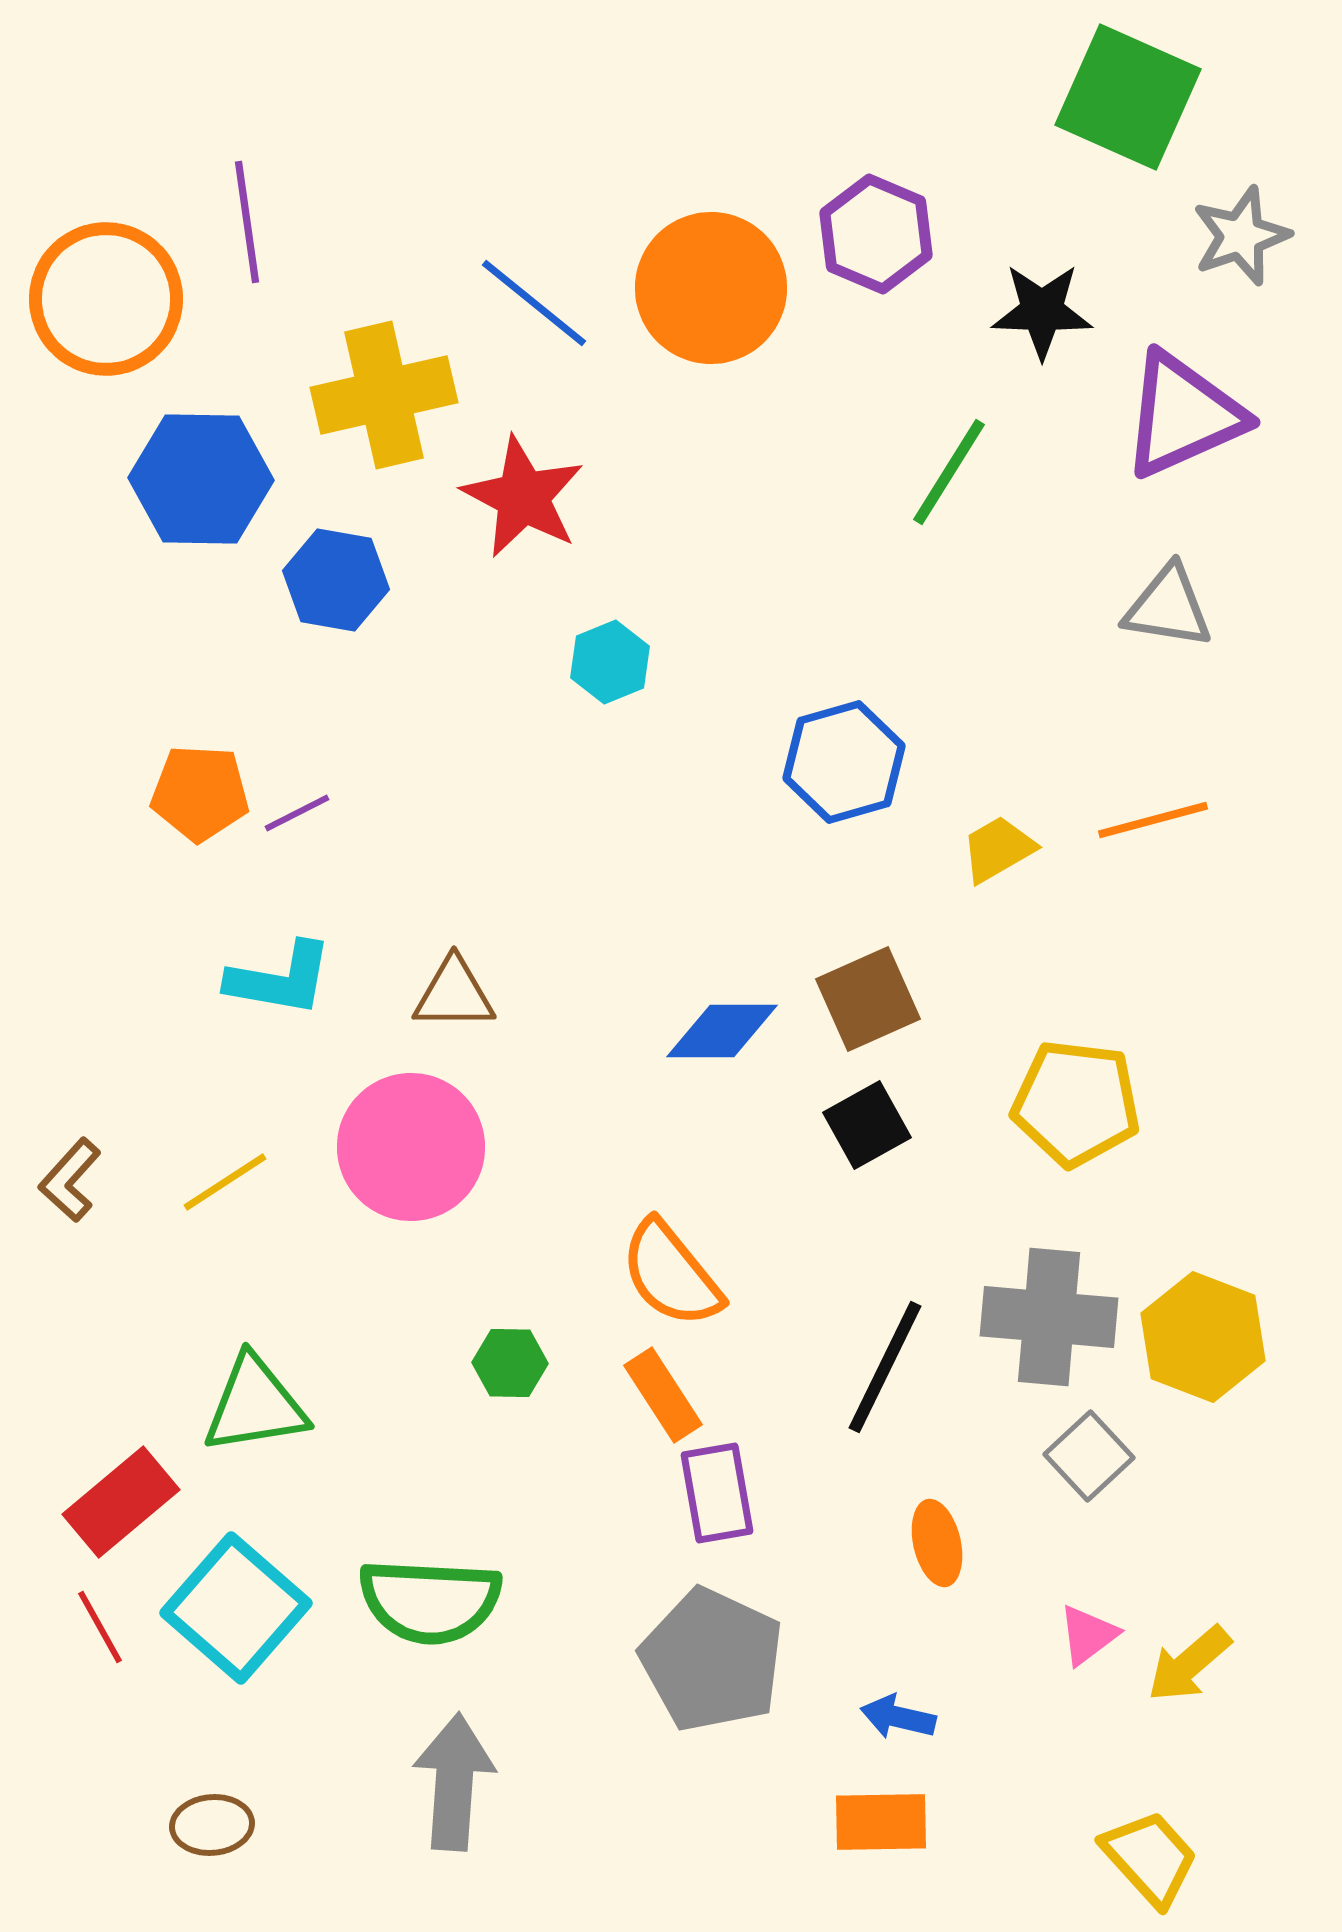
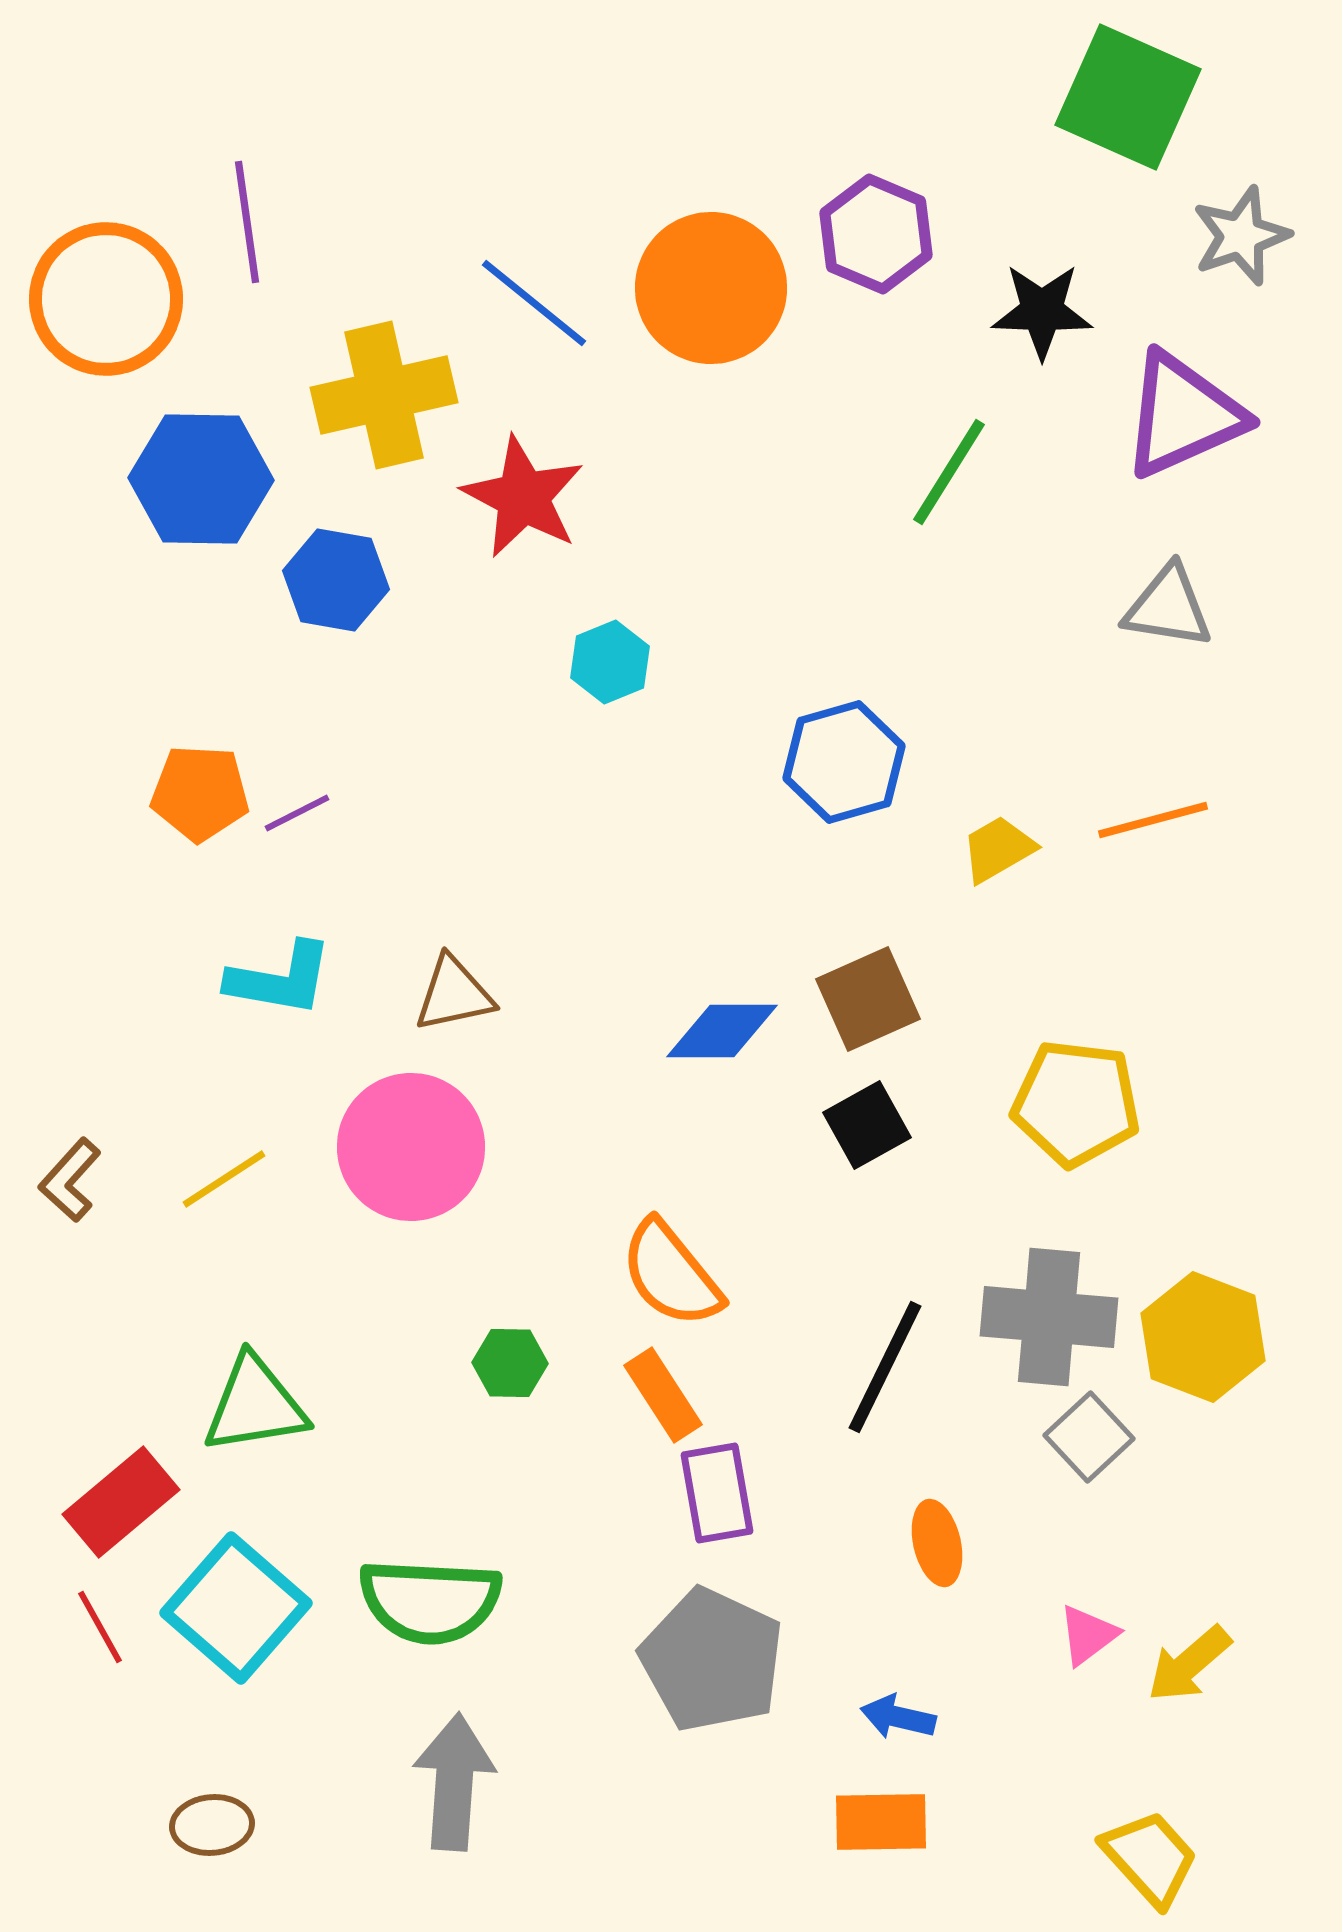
brown triangle at (454, 994): rotated 12 degrees counterclockwise
yellow line at (225, 1182): moved 1 px left, 3 px up
gray square at (1089, 1456): moved 19 px up
